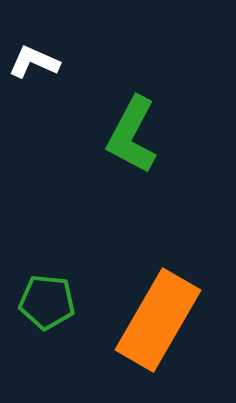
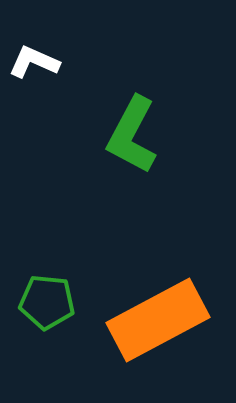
orange rectangle: rotated 32 degrees clockwise
